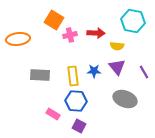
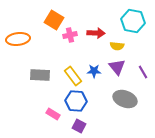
purple line: moved 1 px left
yellow rectangle: rotated 30 degrees counterclockwise
